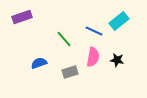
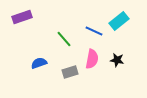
pink semicircle: moved 1 px left, 2 px down
